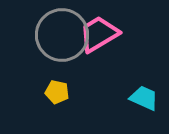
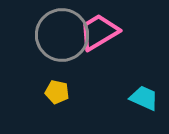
pink trapezoid: moved 2 px up
